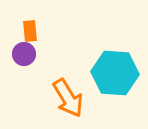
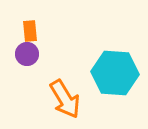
purple circle: moved 3 px right
orange arrow: moved 3 px left, 1 px down
